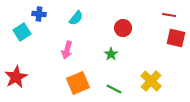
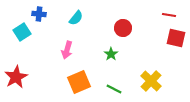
orange square: moved 1 px right, 1 px up
